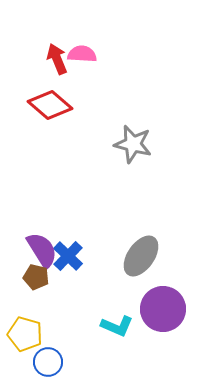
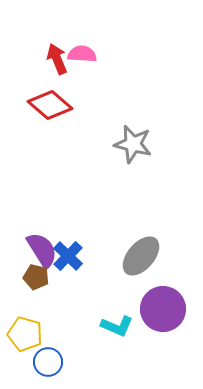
gray ellipse: rotated 6 degrees clockwise
